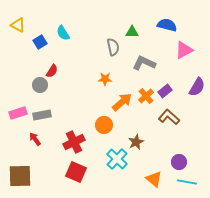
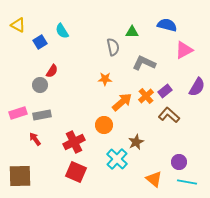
cyan semicircle: moved 1 px left, 2 px up
brown L-shape: moved 2 px up
